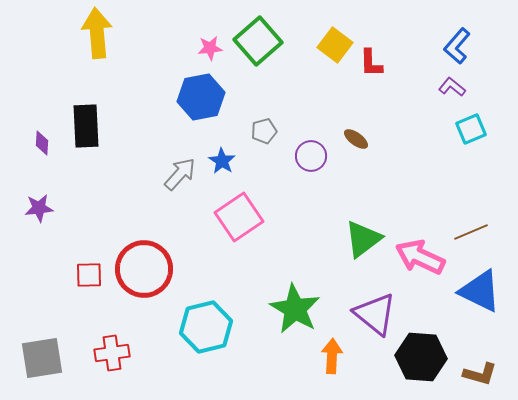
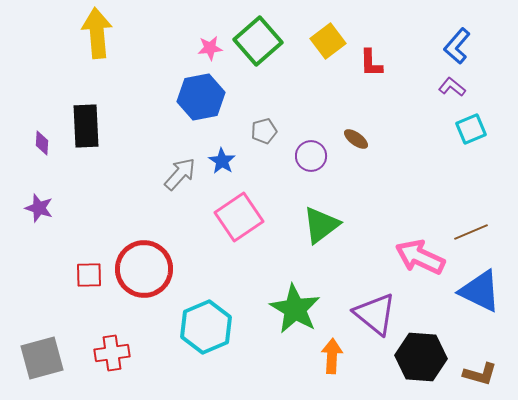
yellow square: moved 7 px left, 4 px up; rotated 16 degrees clockwise
purple star: rotated 24 degrees clockwise
green triangle: moved 42 px left, 14 px up
cyan hexagon: rotated 9 degrees counterclockwise
gray square: rotated 6 degrees counterclockwise
